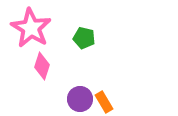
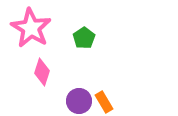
green pentagon: rotated 25 degrees clockwise
pink diamond: moved 6 px down
purple circle: moved 1 px left, 2 px down
